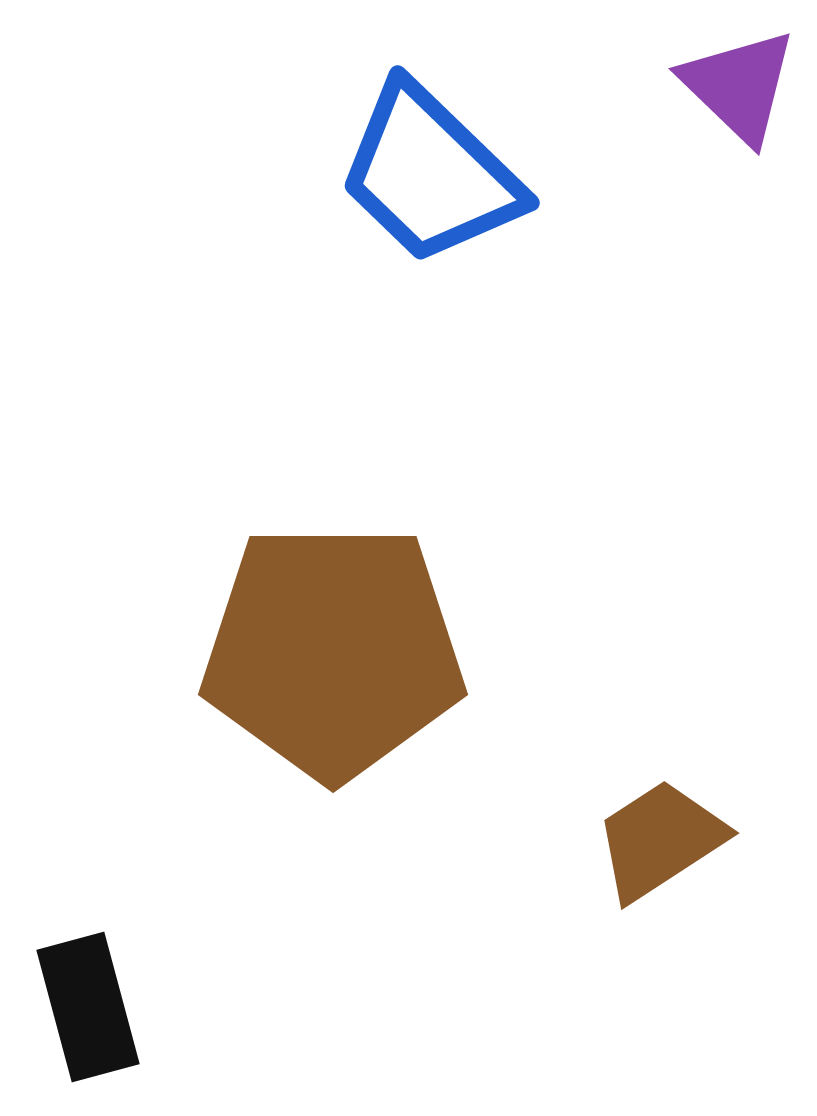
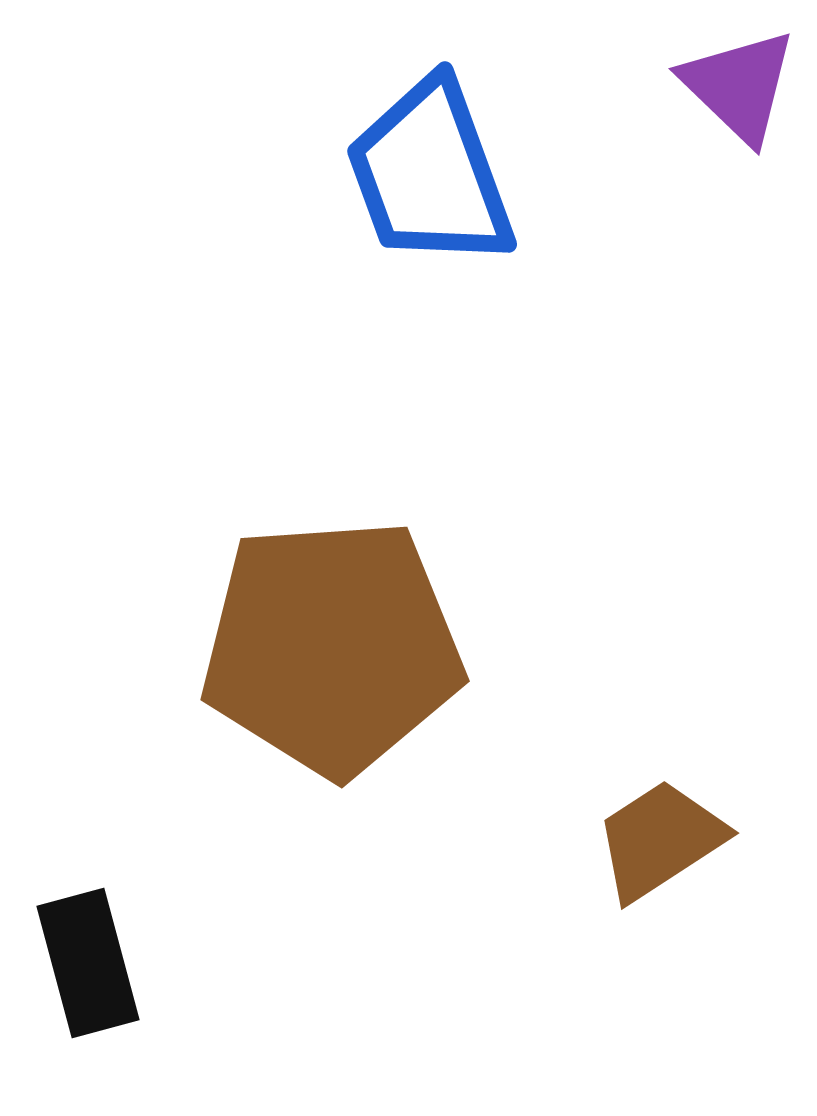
blue trapezoid: rotated 26 degrees clockwise
brown pentagon: moved 1 px left, 4 px up; rotated 4 degrees counterclockwise
black rectangle: moved 44 px up
